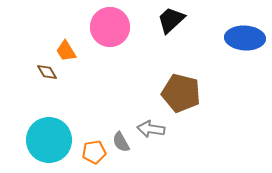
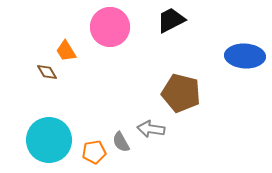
black trapezoid: rotated 16 degrees clockwise
blue ellipse: moved 18 px down
